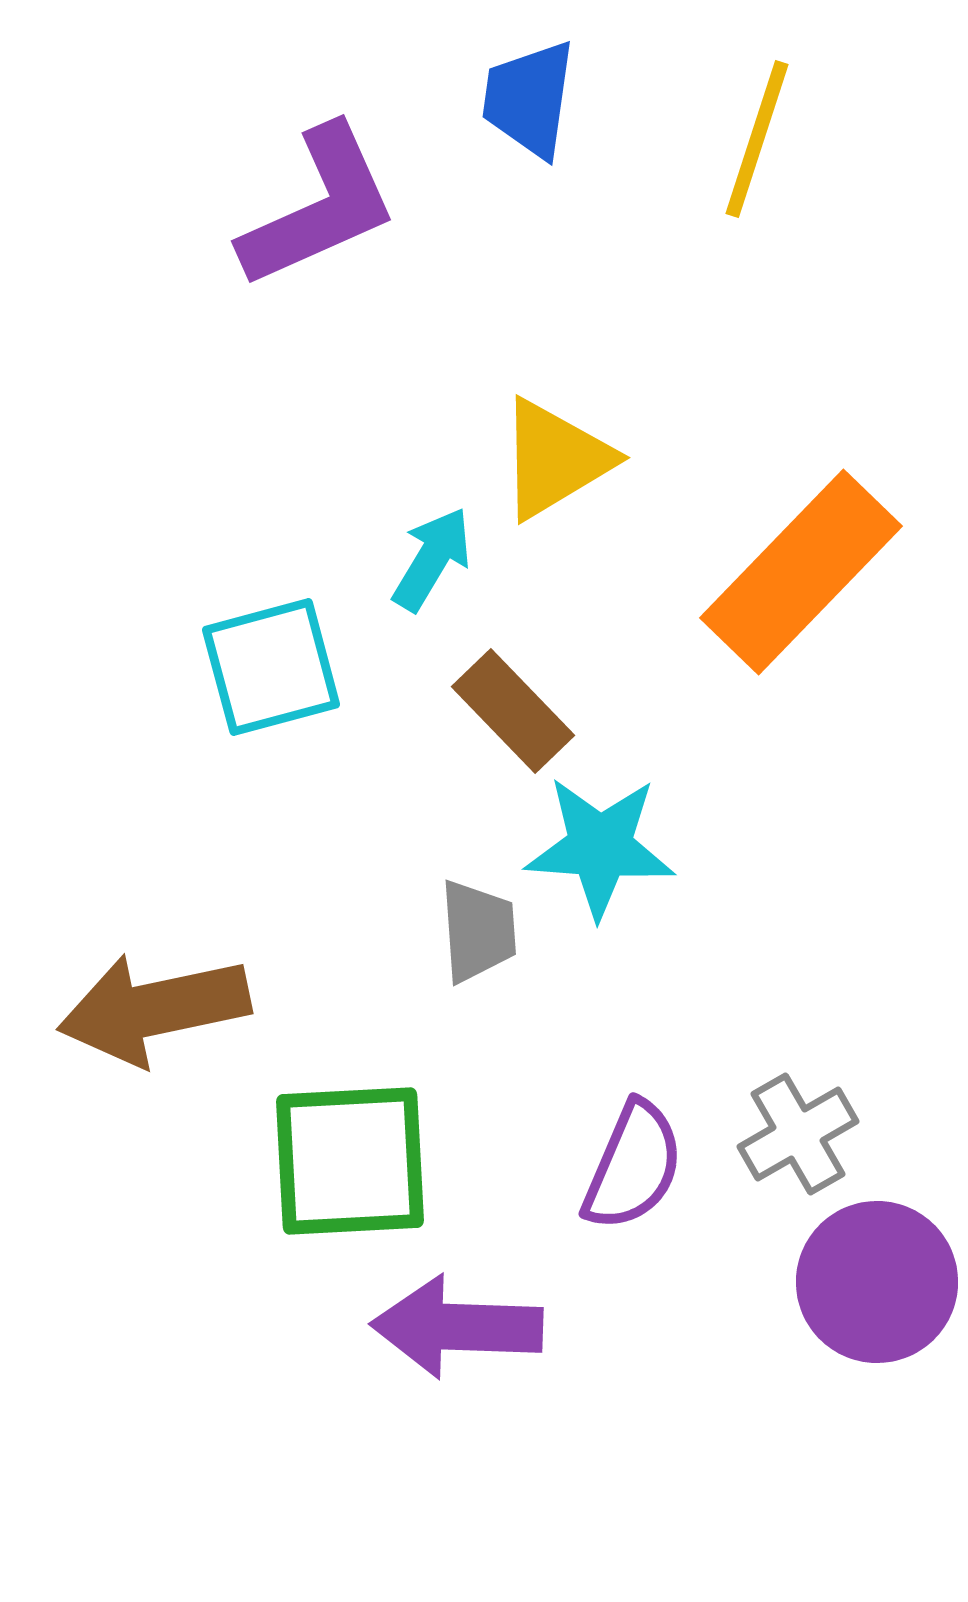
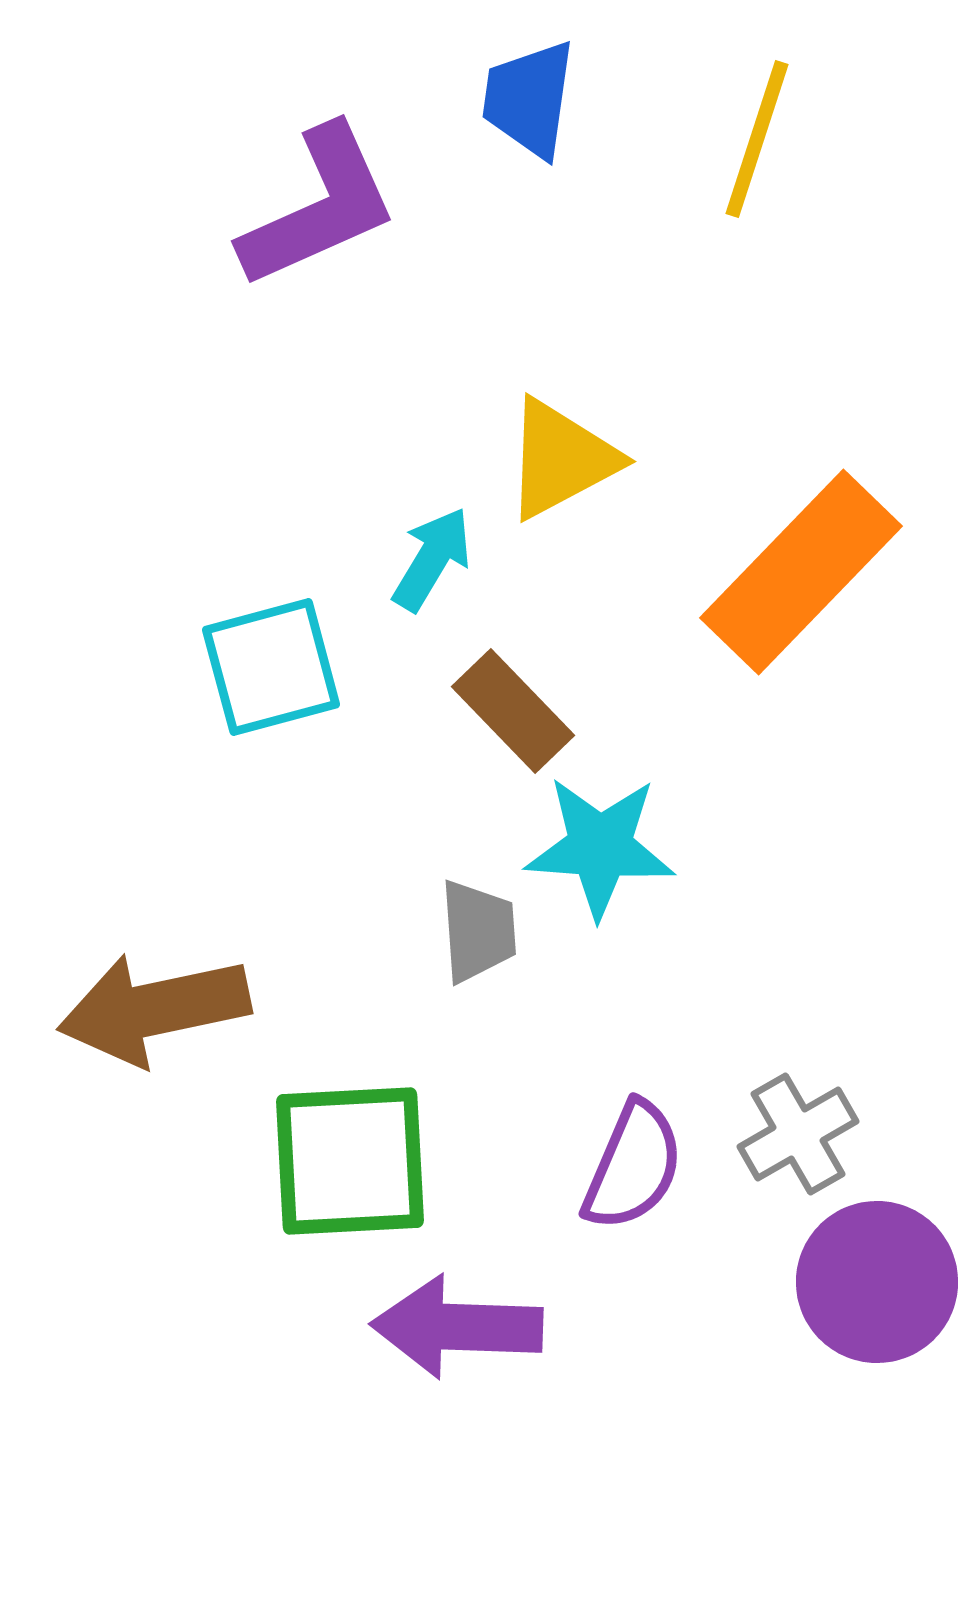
yellow triangle: moved 6 px right; rotated 3 degrees clockwise
